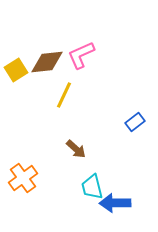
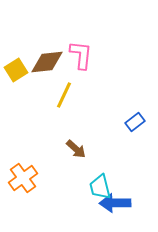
pink L-shape: rotated 120 degrees clockwise
cyan trapezoid: moved 8 px right
